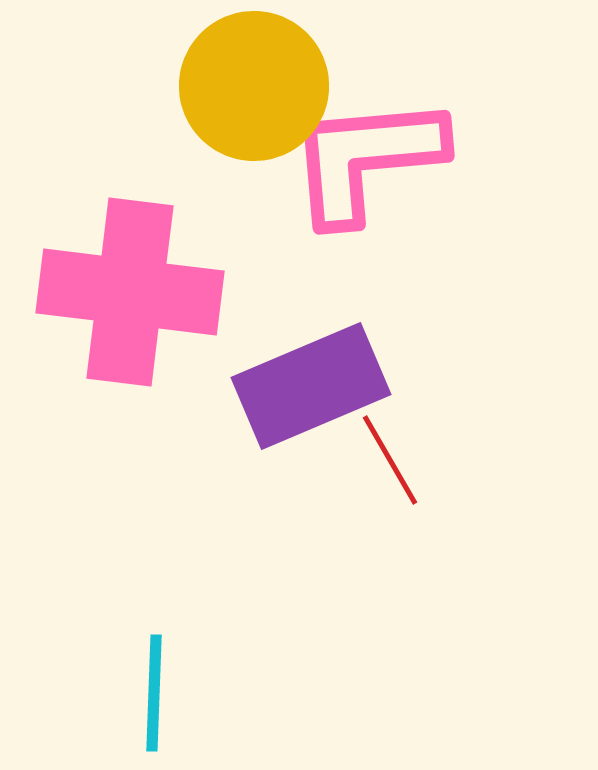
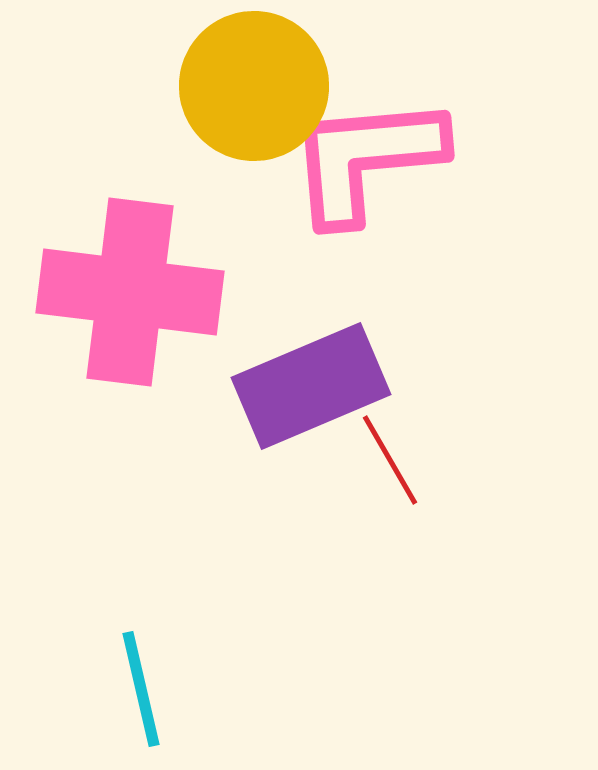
cyan line: moved 13 px left, 4 px up; rotated 15 degrees counterclockwise
